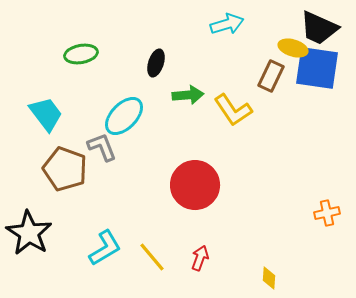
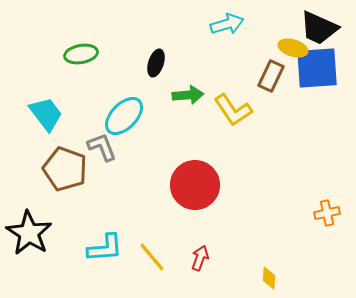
blue square: rotated 12 degrees counterclockwise
cyan L-shape: rotated 27 degrees clockwise
